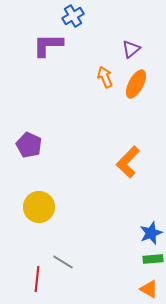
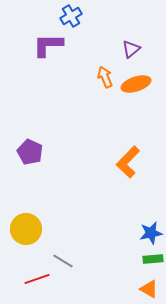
blue cross: moved 2 px left
orange ellipse: rotated 44 degrees clockwise
purple pentagon: moved 1 px right, 7 px down
yellow circle: moved 13 px left, 22 px down
blue star: rotated 10 degrees clockwise
gray line: moved 1 px up
red line: rotated 65 degrees clockwise
